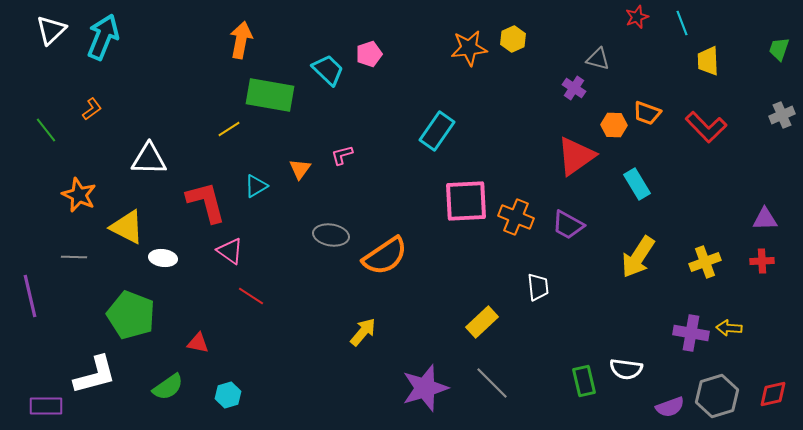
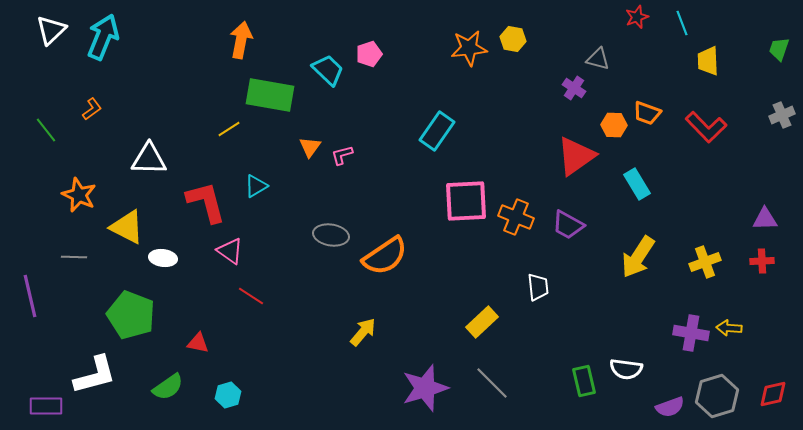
yellow hexagon at (513, 39): rotated 25 degrees counterclockwise
orange triangle at (300, 169): moved 10 px right, 22 px up
